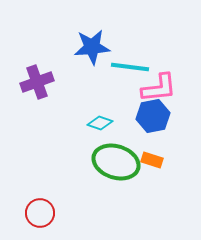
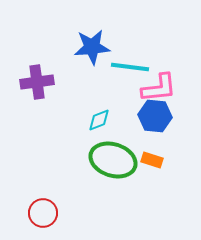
purple cross: rotated 12 degrees clockwise
blue hexagon: moved 2 px right; rotated 16 degrees clockwise
cyan diamond: moved 1 px left, 3 px up; rotated 40 degrees counterclockwise
green ellipse: moved 3 px left, 2 px up
red circle: moved 3 px right
